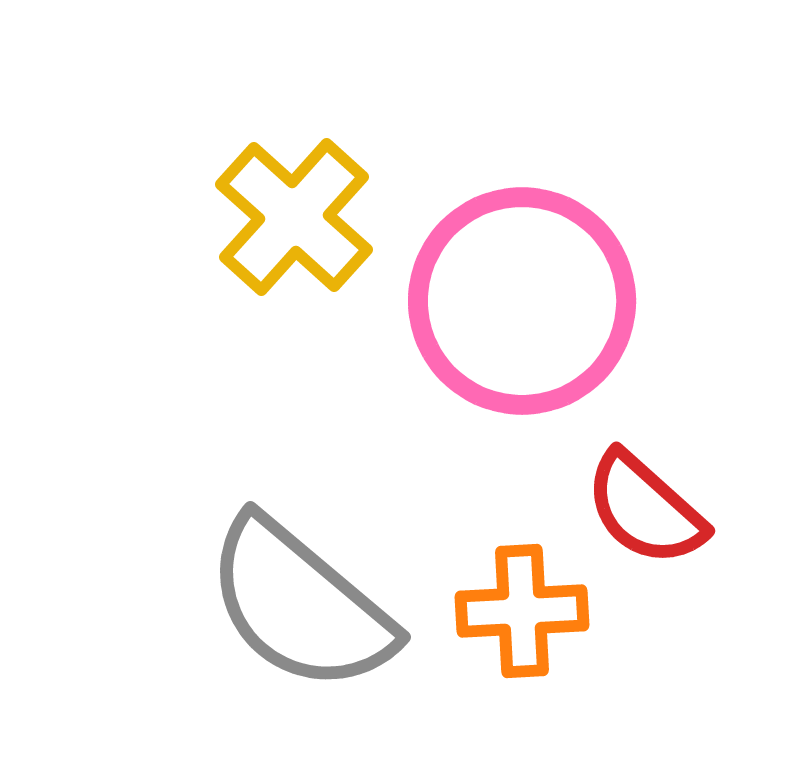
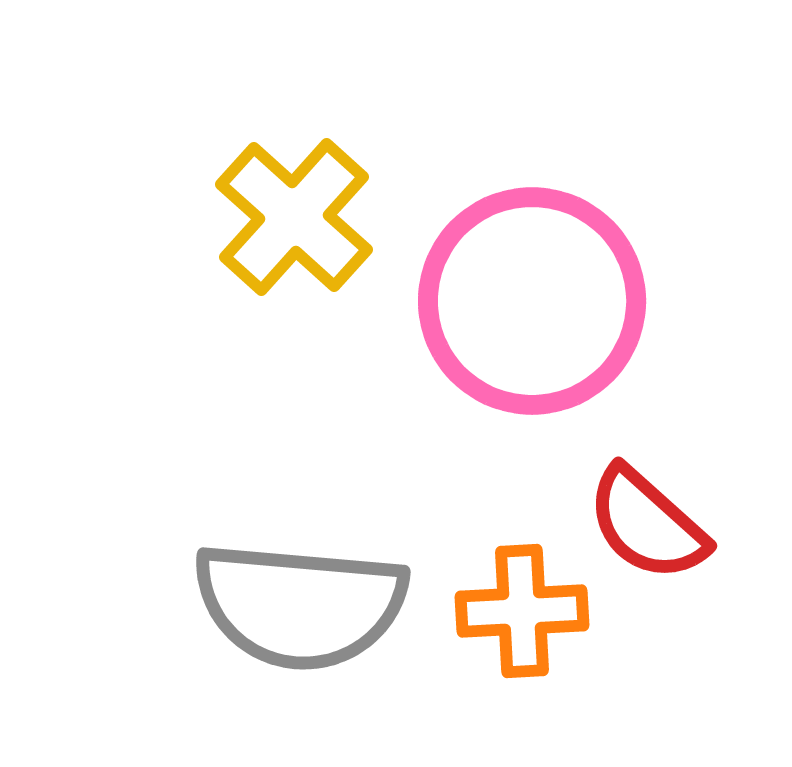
pink circle: moved 10 px right
red semicircle: moved 2 px right, 15 px down
gray semicircle: rotated 35 degrees counterclockwise
